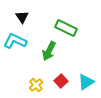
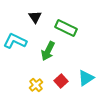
black triangle: moved 13 px right
green arrow: moved 1 px left
cyan triangle: moved 4 px up
